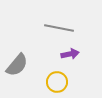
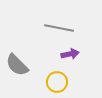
gray semicircle: rotated 95 degrees clockwise
